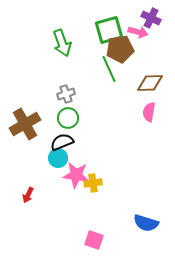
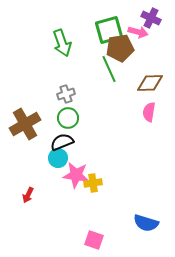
brown pentagon: moved 1 px up
